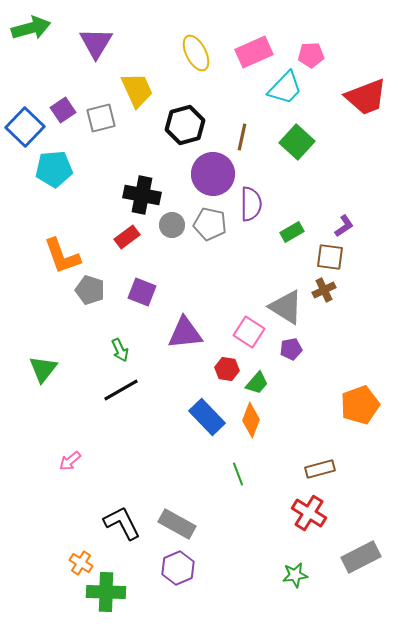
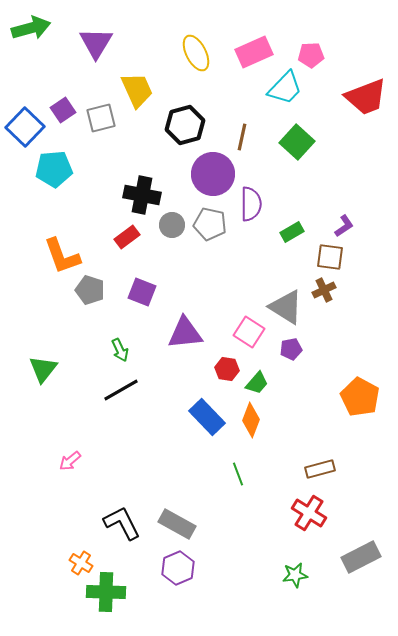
orange pentagon at (360, 405): moved 8 px up; rotated 24 degrees counterclockwise
